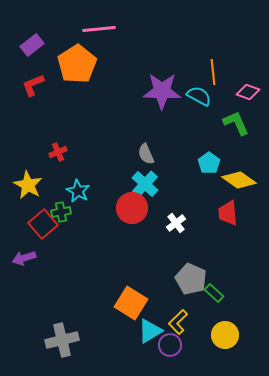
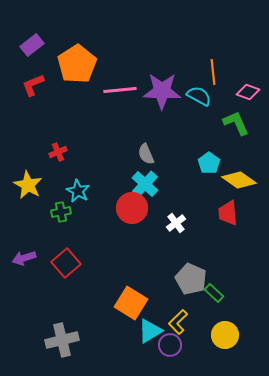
pink line: moved 21 px right, 61 px down
red square: moved 23 px right, 39 px down
